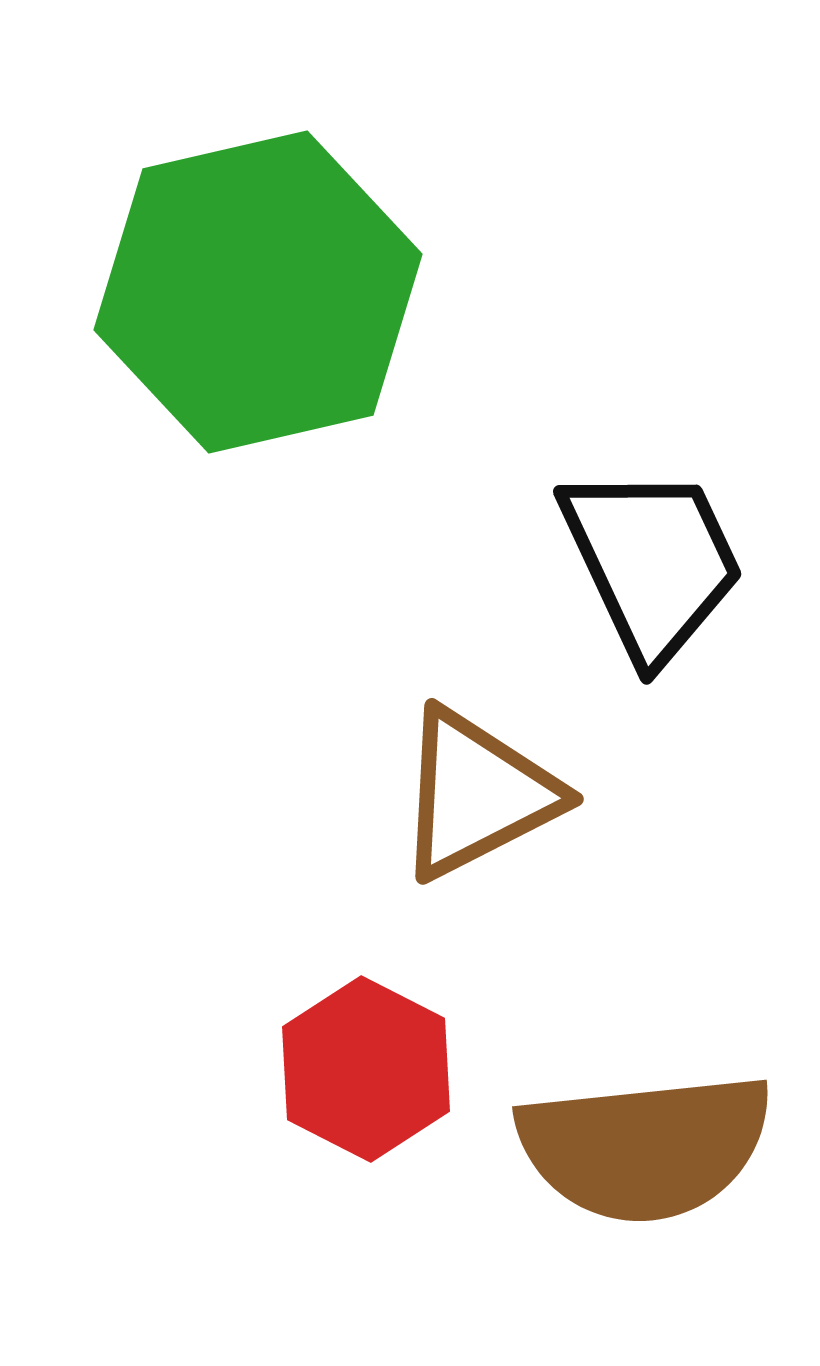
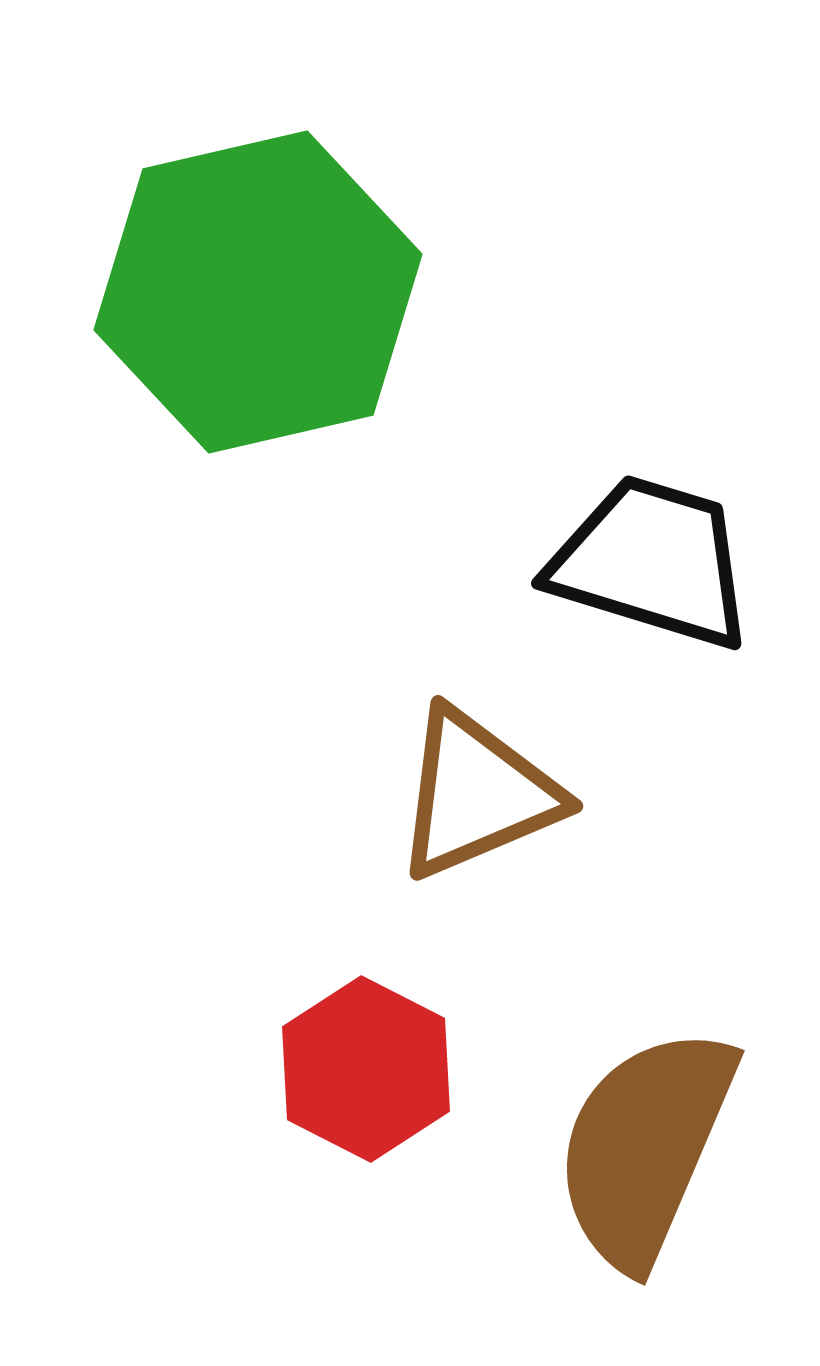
black trapezoid: rotated 48 degrees counterclockwise
brown triangle: rotated 4 degrees clockwise
brown semicircle: rotated 119 degrees clockwise
